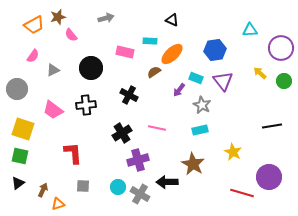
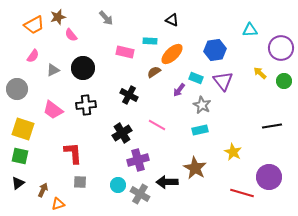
gray arrow at (106, 18): rotated 63 degrees clockwise
black circle at (91, 68): moved 8 px left
pink line at (157, 128): moved 3 px up; rotated 18 degrees clockwise
brown star at (193, 164): moved 2 px right, 4 px down
gray square at (83, 186): moved 3 px left, 4 px up
cyan circle at (118, 187): moved 2 px up
